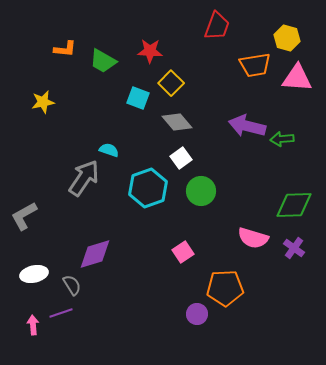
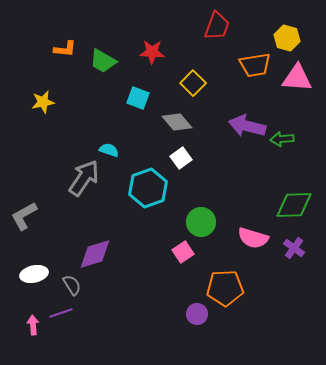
red star: moved 2 px right, 1 px down
yellow square: moved 22 px right
green circle: moved 31 px down
